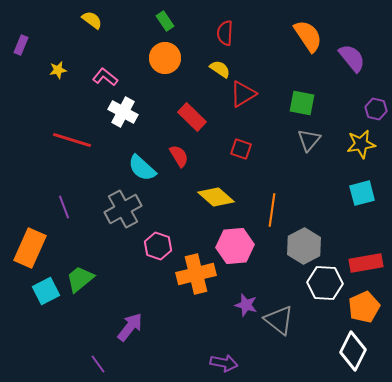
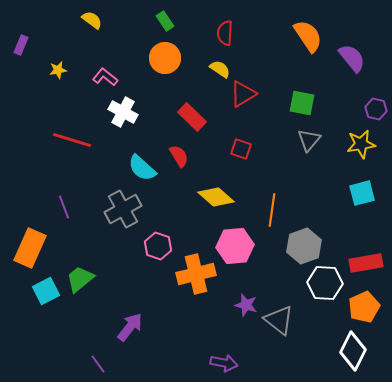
gray hexagon at (304, 246): rotated 8 degrees clockwise
